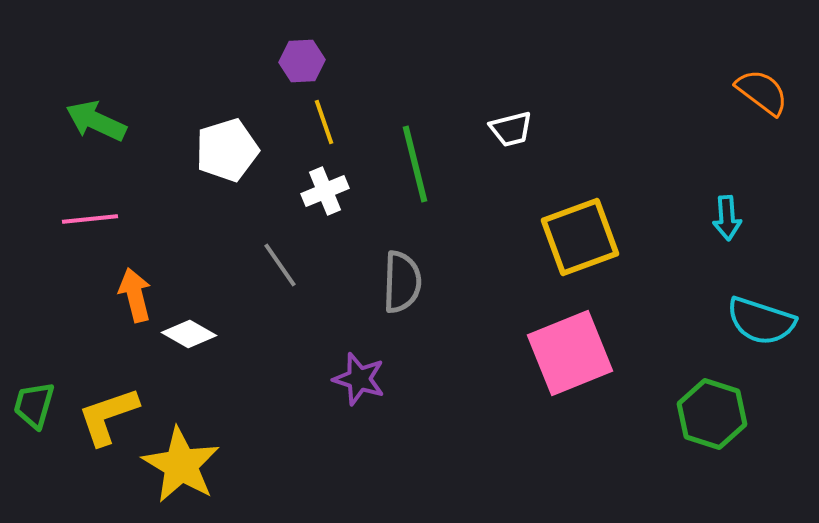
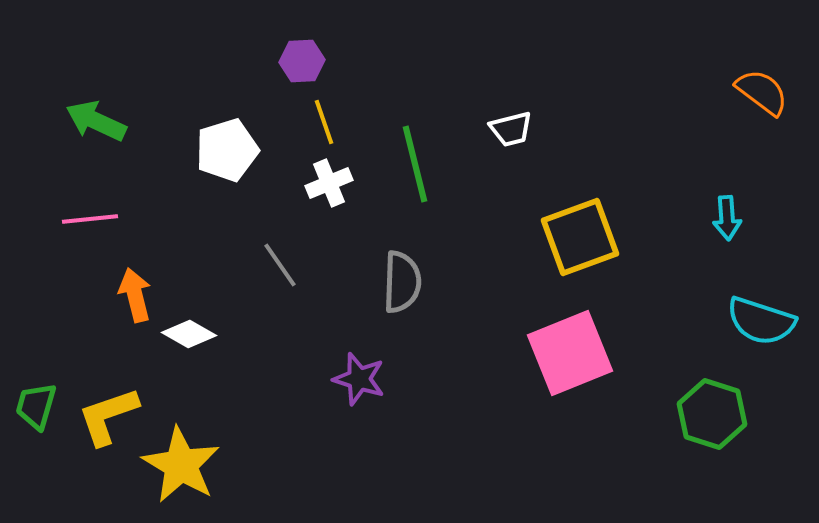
white cross: moved 4 px right, 8 px up
green trapezoid: moved 2 px right, 1 px down
